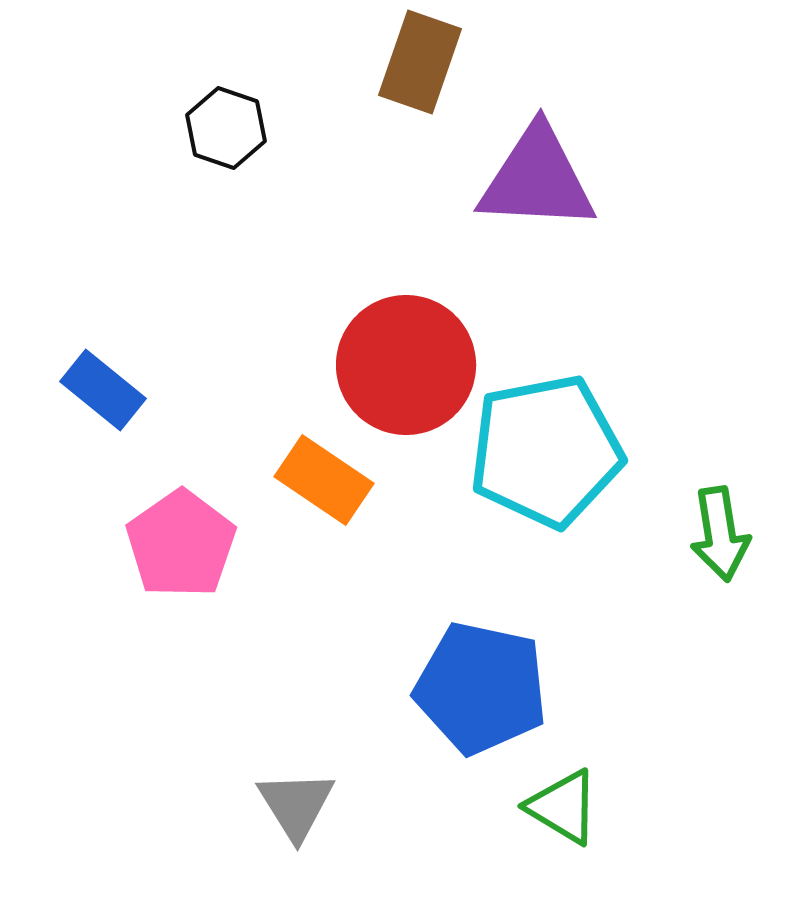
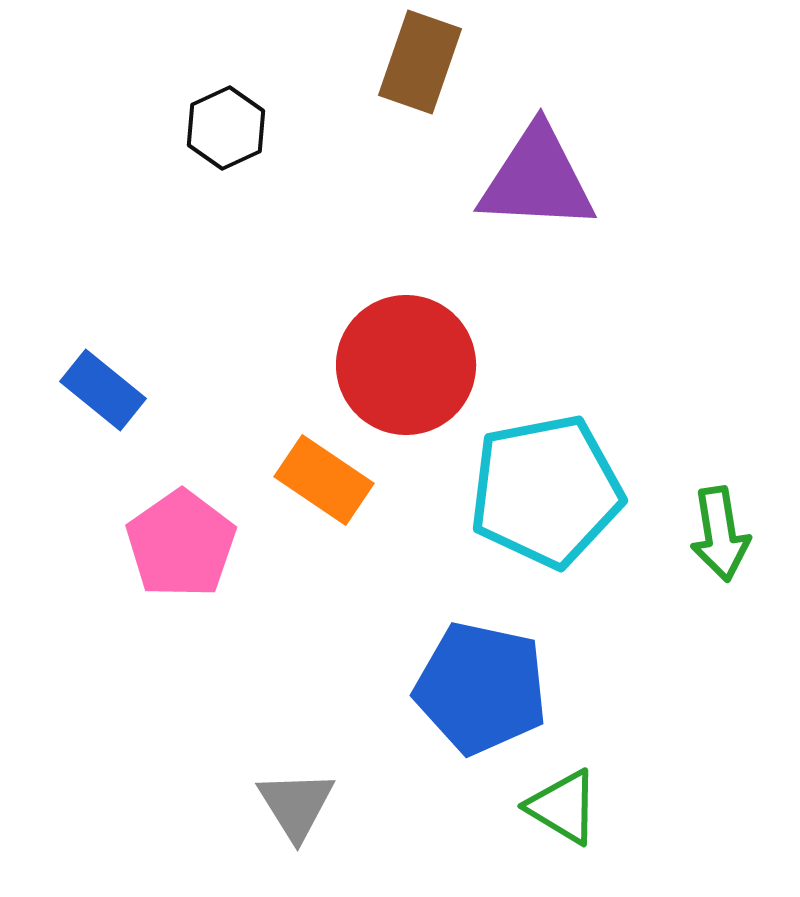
black hexagon: rotated 16 degrees clockwise
cyan pentagon: moved 40 px down
